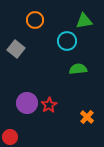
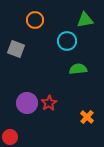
green triangle: moved 1 px right, 1 px up
gray square: rotated 18 degrees counterclockwise
red star: moved 2 px up
